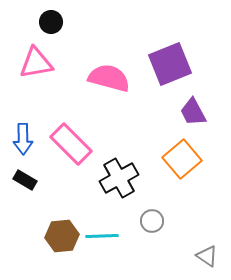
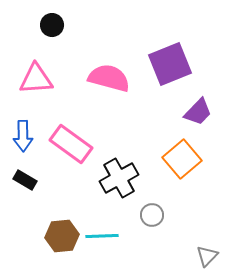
black circle: moved 1 px right, 3 px down
pink triangle: moved 16 px down; rotated 6 degrees clockwise
purple trapezoid: moved 5 px right; rotated 108 degrees counterclockwise
blue arrow: moved 3 px up
pink rectangle: rotated 9 degrees counterclockwise
gray circle: moved 6 px up
gray triangle: rotated 40 degrees clockwise
